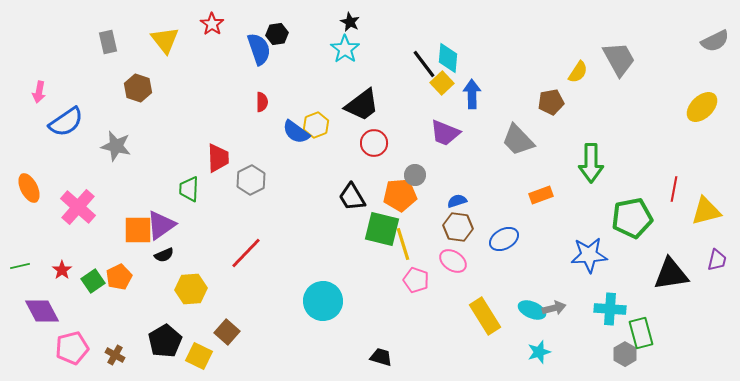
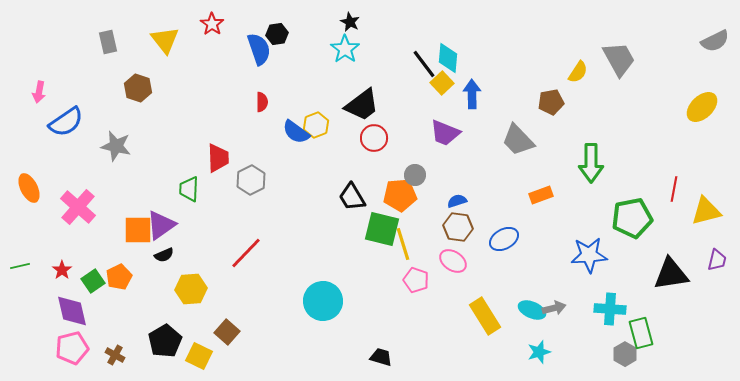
red circle at (374, 143): moved 5 px up
purple diamond at (42, 311): moved 30 px right; rotated 15 degrees clockwise
